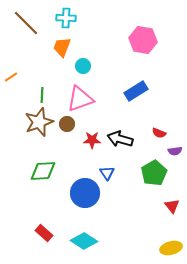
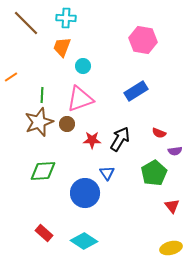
black arrow: rotated 105 degrees clockwise
